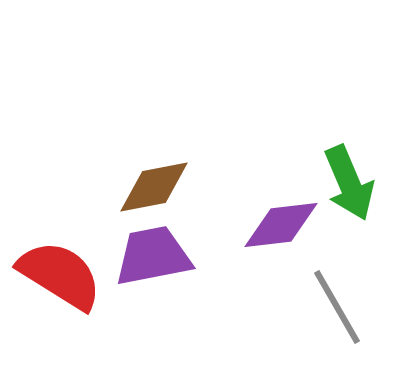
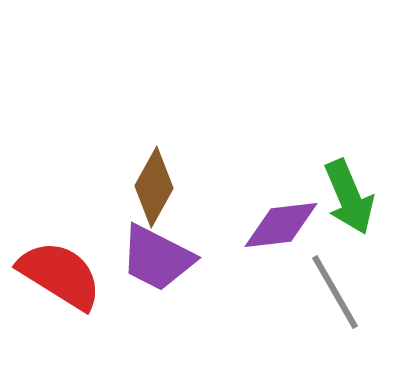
green arrow: moved 14 px down
brown diamond: rotated 50 degrees counterclockwise
purple trapezoid: moved 4 px right, 2 px down; rotated 142 degrees counterclockwise
gray line: moved 2 px left, 15 px up
